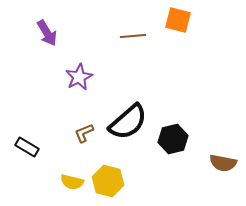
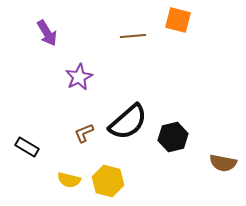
black hexagon: moved 2 px up
yellow semicircle: moved 3 px left, 2 px up
